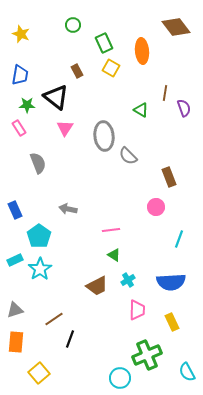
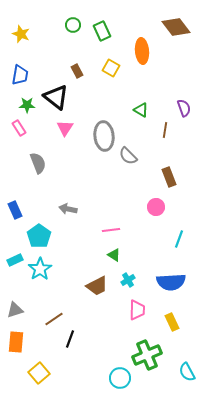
green rectangle at (104, 43): moved 2 px left, 12 px up
brown line at (165, 93): moved 37 px down
